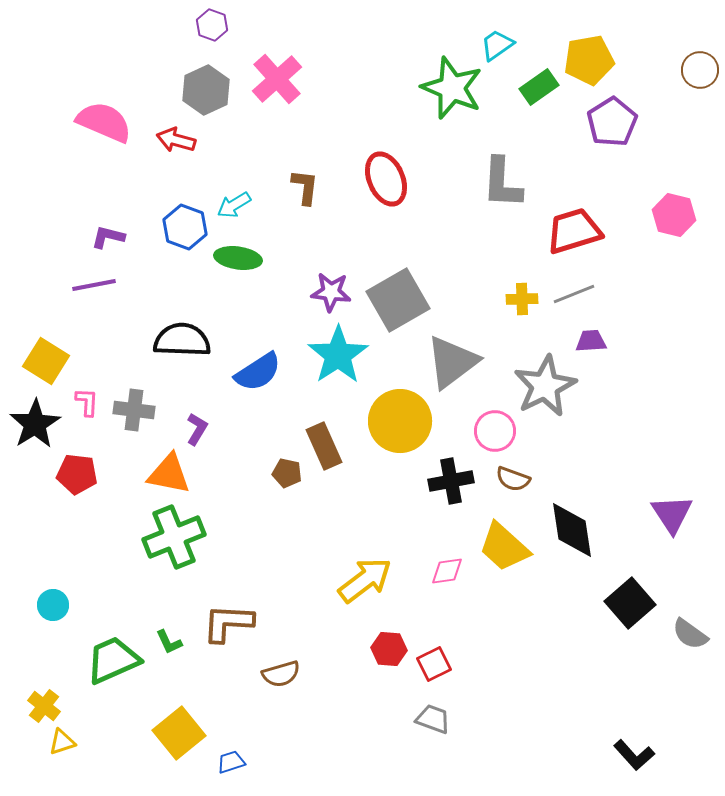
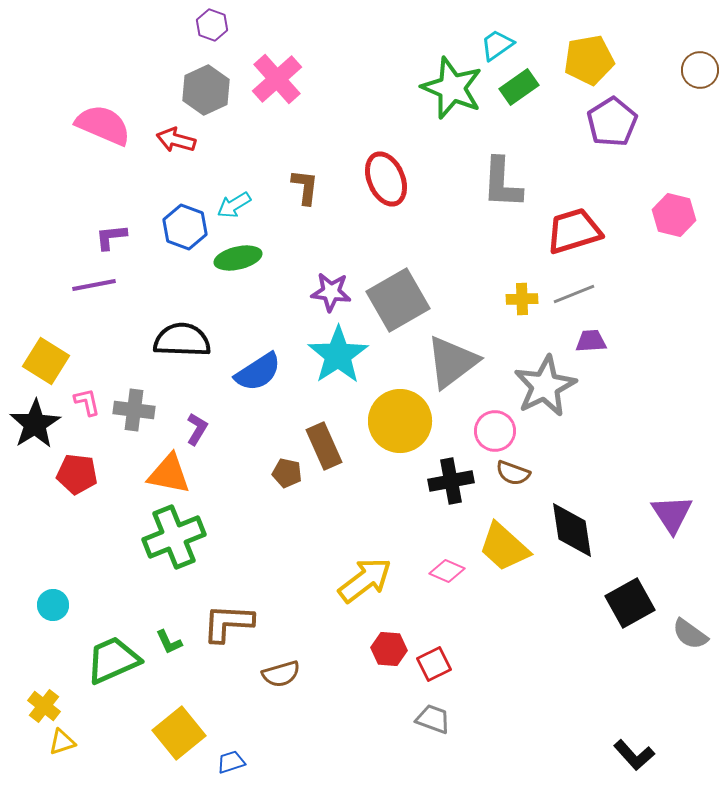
green rectangle at (539, 87): moved 20 px left
pink semicircle at (104, 122): moved 1 px left, 3 px down
purple L-shape at (108, 237): moved 3 px right; rotated 20 degrees counterclockwise
green ellipse at (238, 258): rotated 21 degrees counterclockwise
pink L-shape at (87, 402): rotated 16 degrees counterclockwise
brown semicircle at (513, 479): moved 6 px up
pink diamond at (447, 571): rotated 32 degrees clockwise
black square at (630, 603): rotated 12 degrees clockwise
